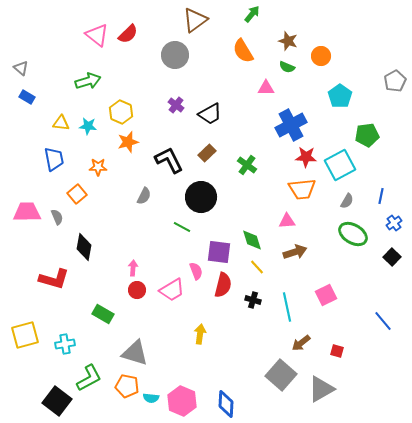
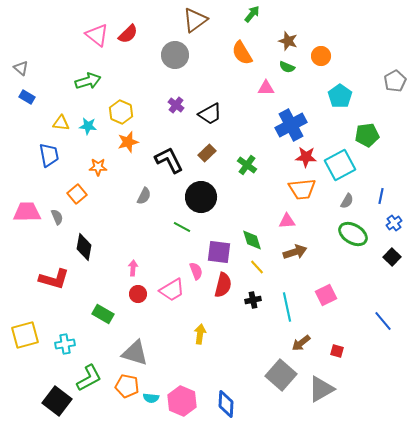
orange semicircle at (243, 51): moved 1 px left, 2 px down
blue trapezoid at (54, 159): moved 5 px left, 4 px up
red circle at (137, 290): moved 1 px right, 4 px down
black cross at (253, 300): rotated 28 degrees counterclockwise
